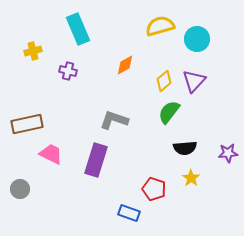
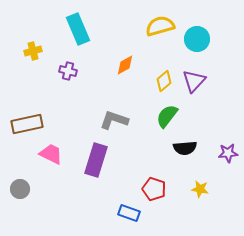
green semicircle: moved 2 px left, 4 px down
yellow star: moved 9 px right, 11 px down; rotated 24 degrees counterclockwise
